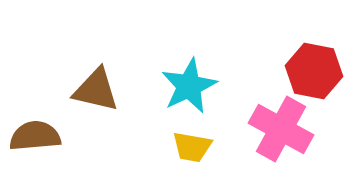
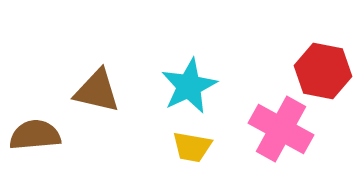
red hexagon: moved 9 px right
brown triangle: moved 1 px right, 1 px down
brown semicircle: moved 1 px up
